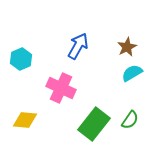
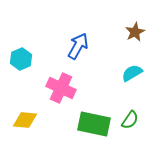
brown star: moved 8 px right, 15 px up
green rectangle: rotated 64 degrees clockwise
